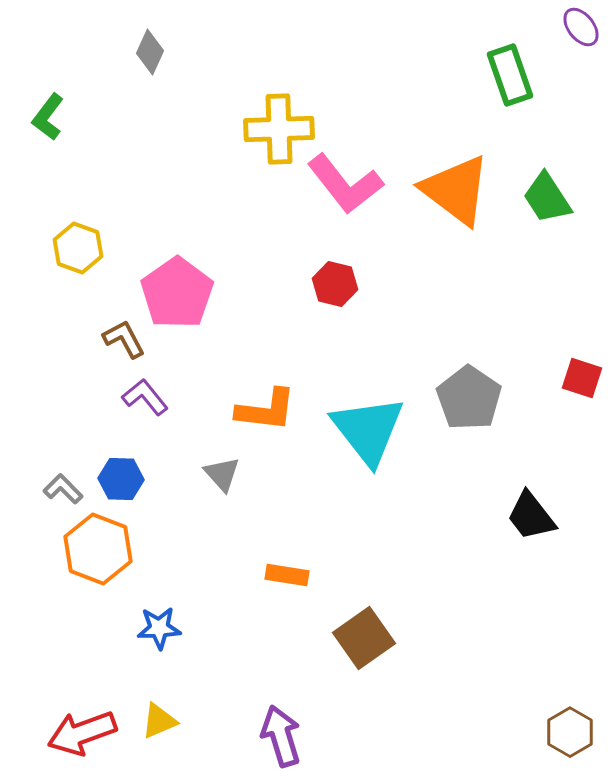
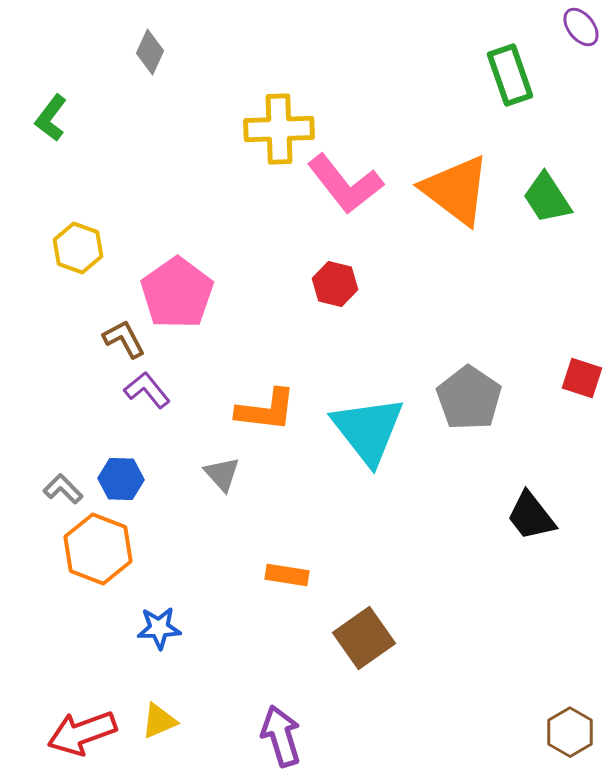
green L-shape: moved 3 px right, 1 px down
purple L-shape: moved 2 px right, 7 px up
